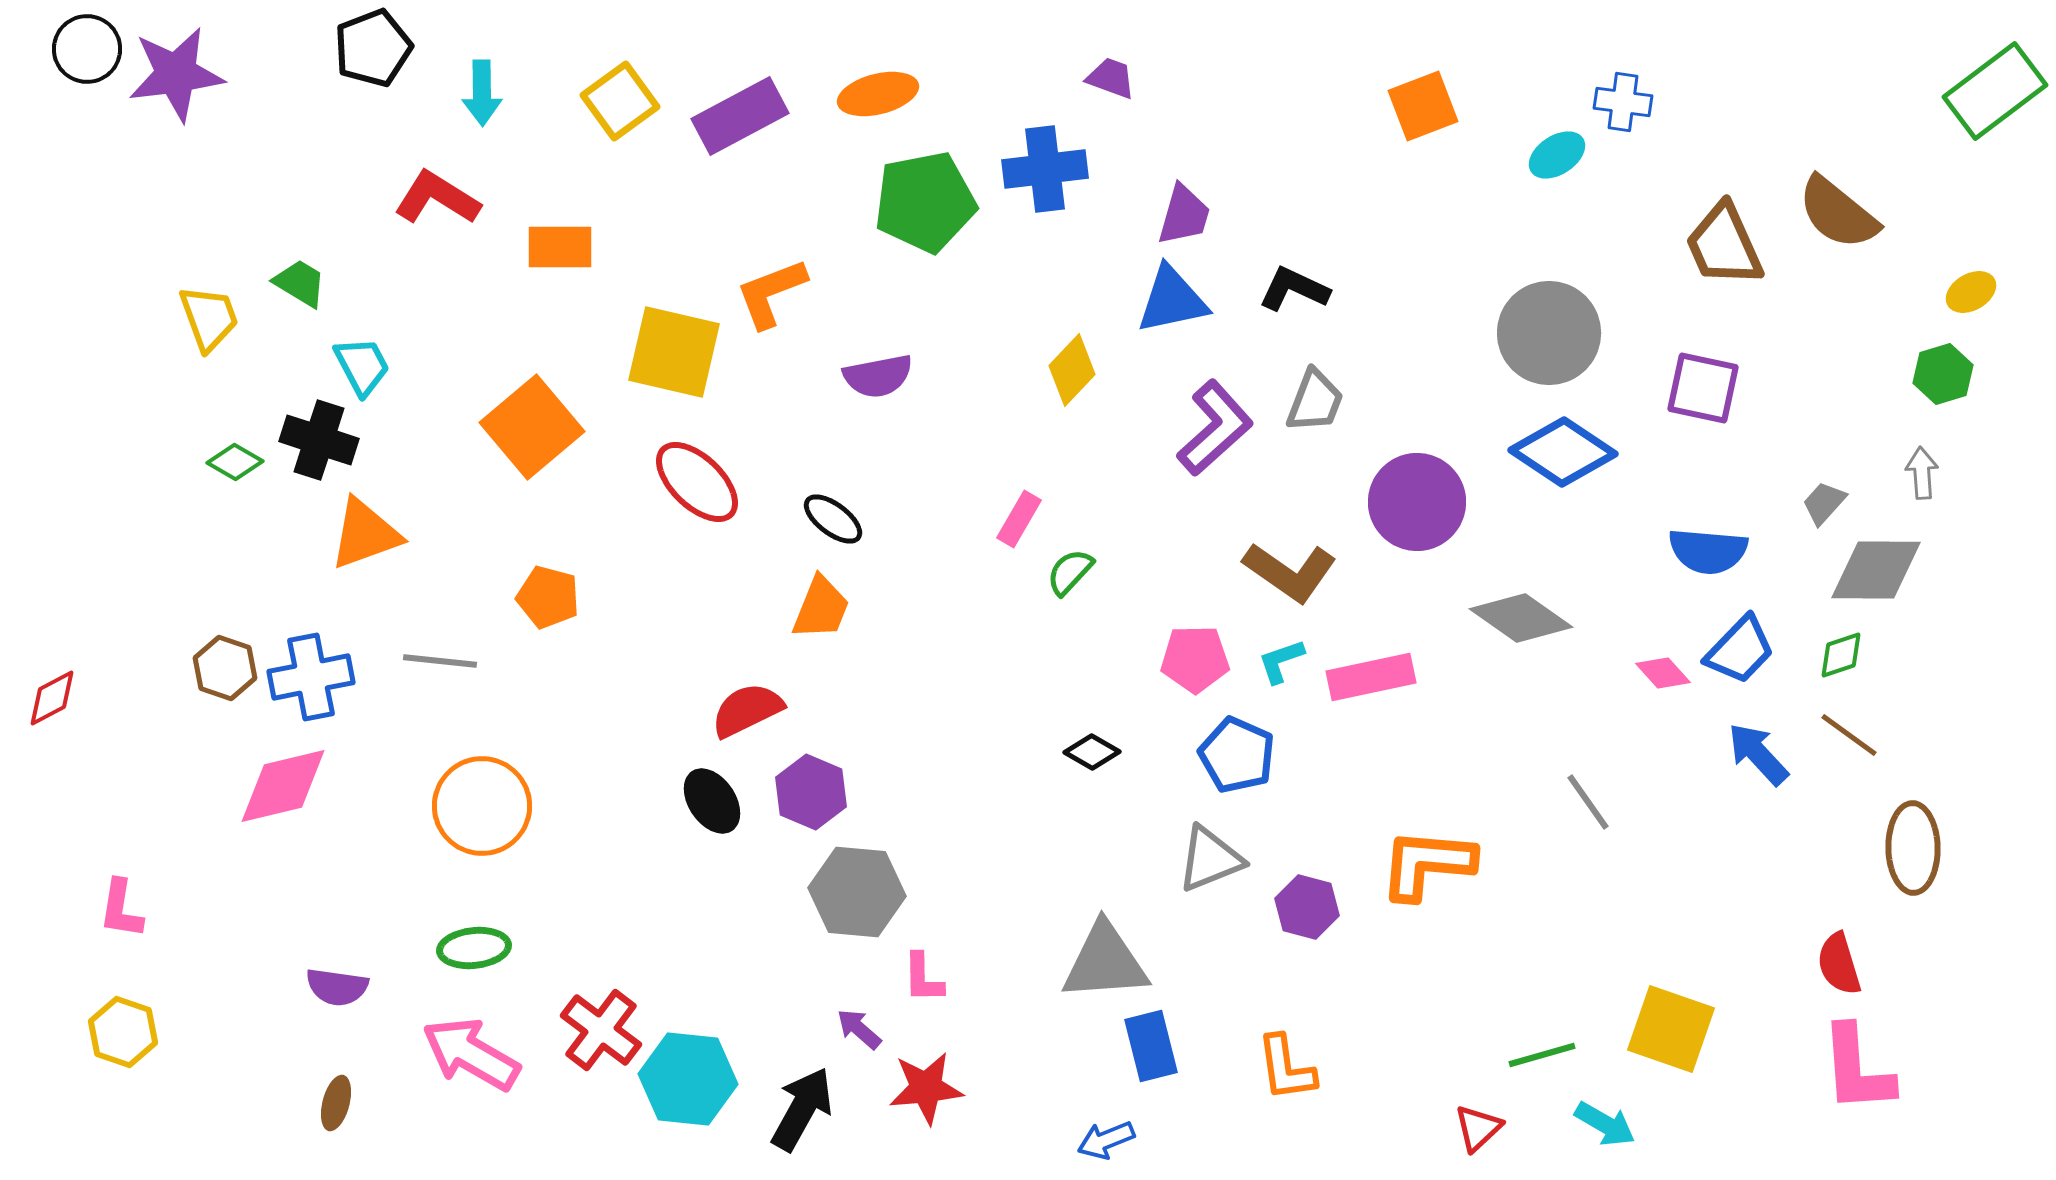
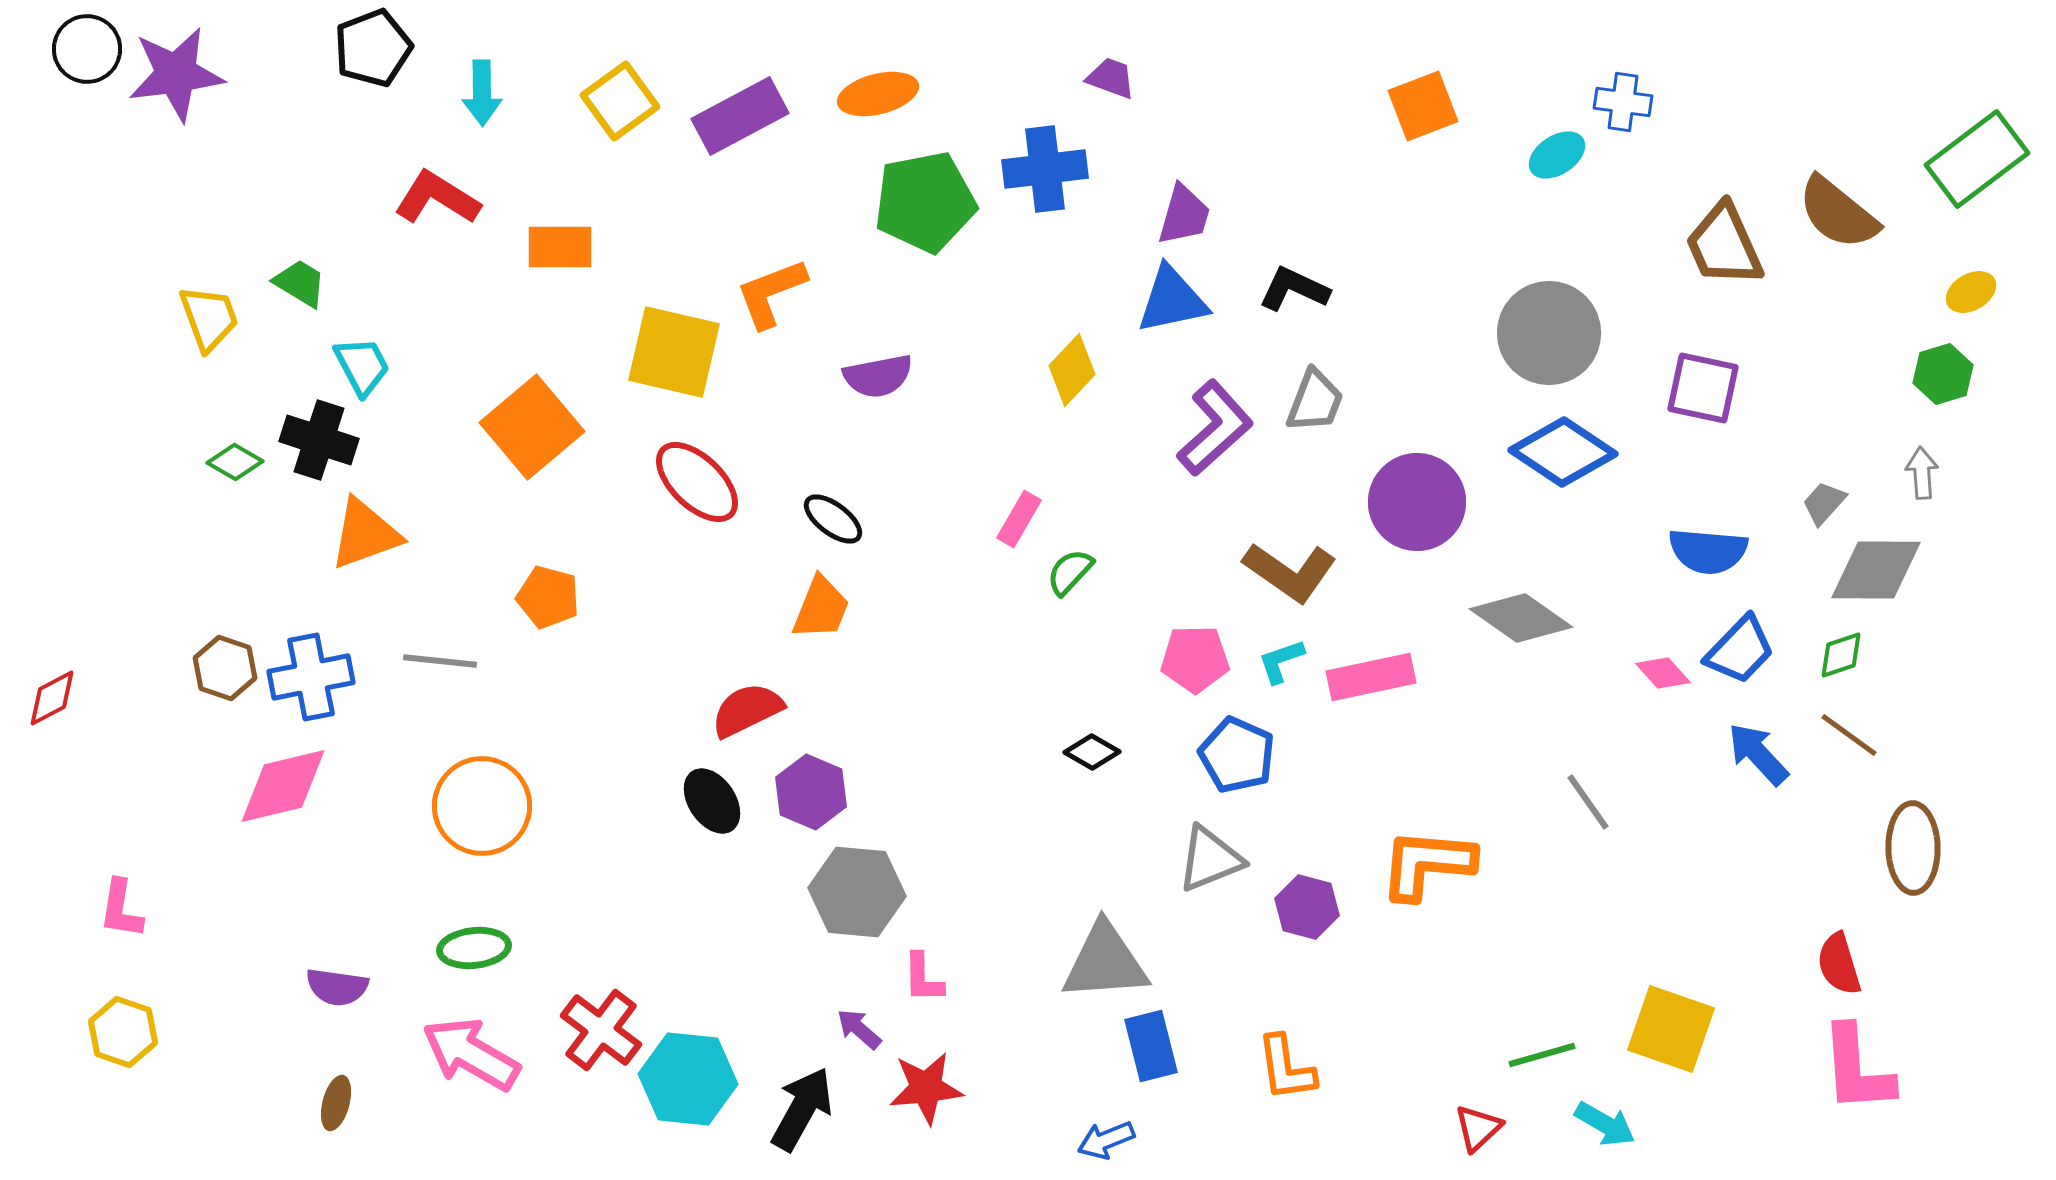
green rectangle at (1995, 91): moved 18 px left, 68 px down
